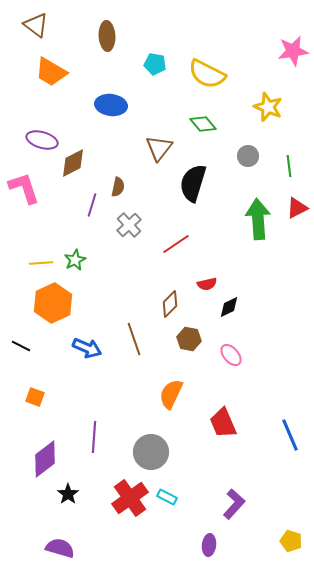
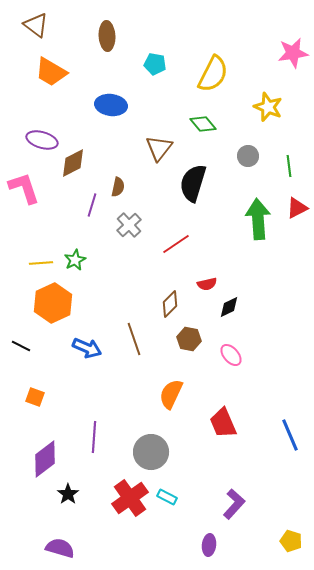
pink star at (293, 51): moved 2 px down
yellow semicircle at (207, 74): moved 6 px right; rotated 90 degrees counterclockwise
